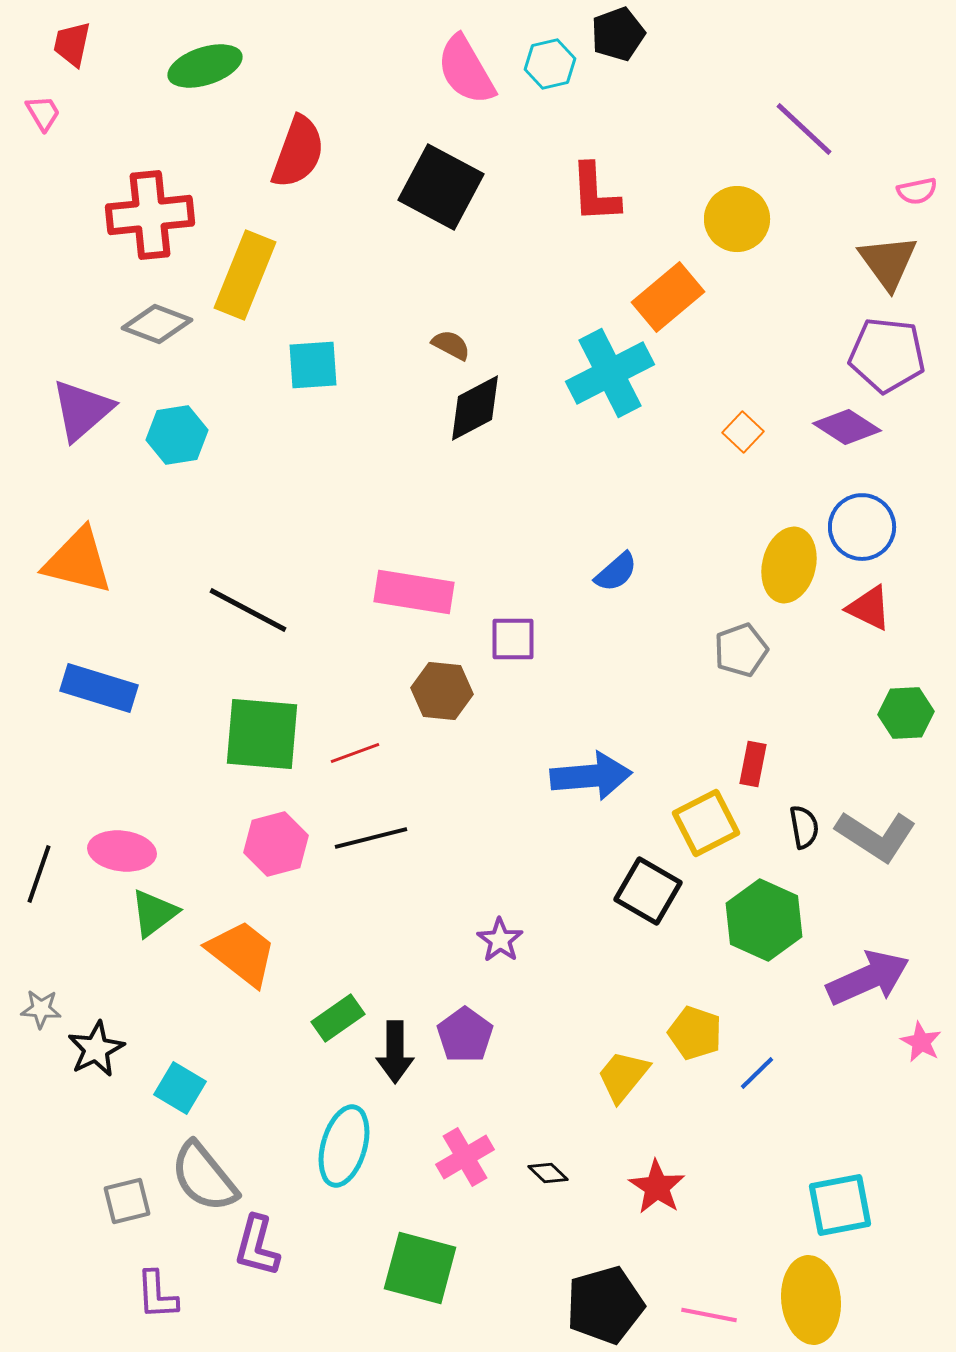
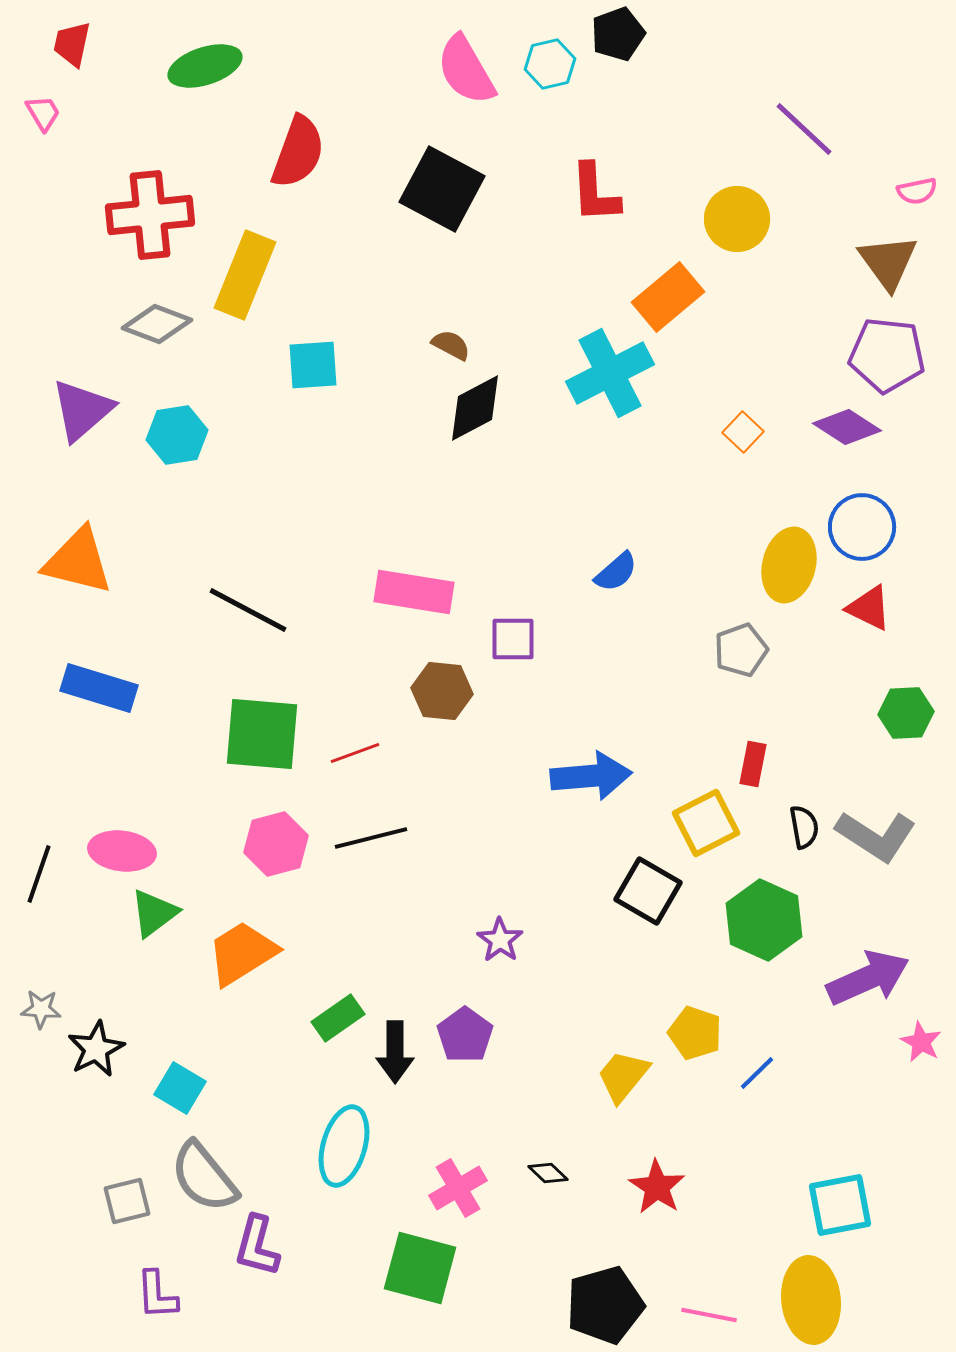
black square at (441, 187): moved 1 px right, 2 px down
orange trapezoid at (242, 953): rotated 70 degrees counterclockwise
pink cross at (465, 1157): moved 7 px left, 31 px down
